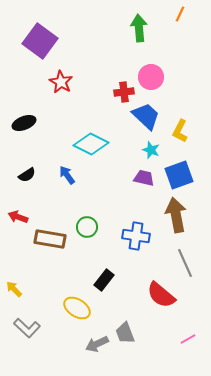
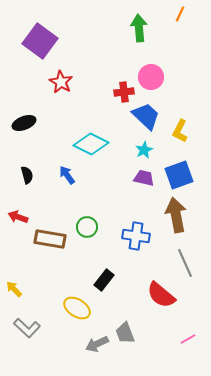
cyan star: moved 7 px left; rotated 24 degrees clockwise
black semicircle: rotated 72 degrees counterclockwise
